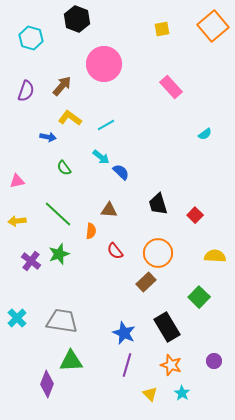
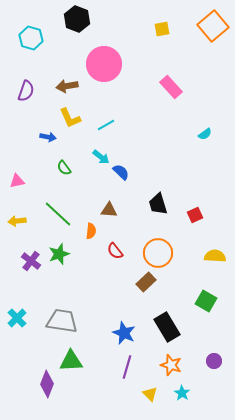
brown arrow: moved 5 px right; rotated 140 degrees counterclockwise
yellow L-shape: rotated 150 degrees counterclockwise
red square: rotated 21 degrees clockwise
green square: moved 7 px right, 4 px down; rotated 15 degrees counterclockwise
purple line: moved 2 px down
